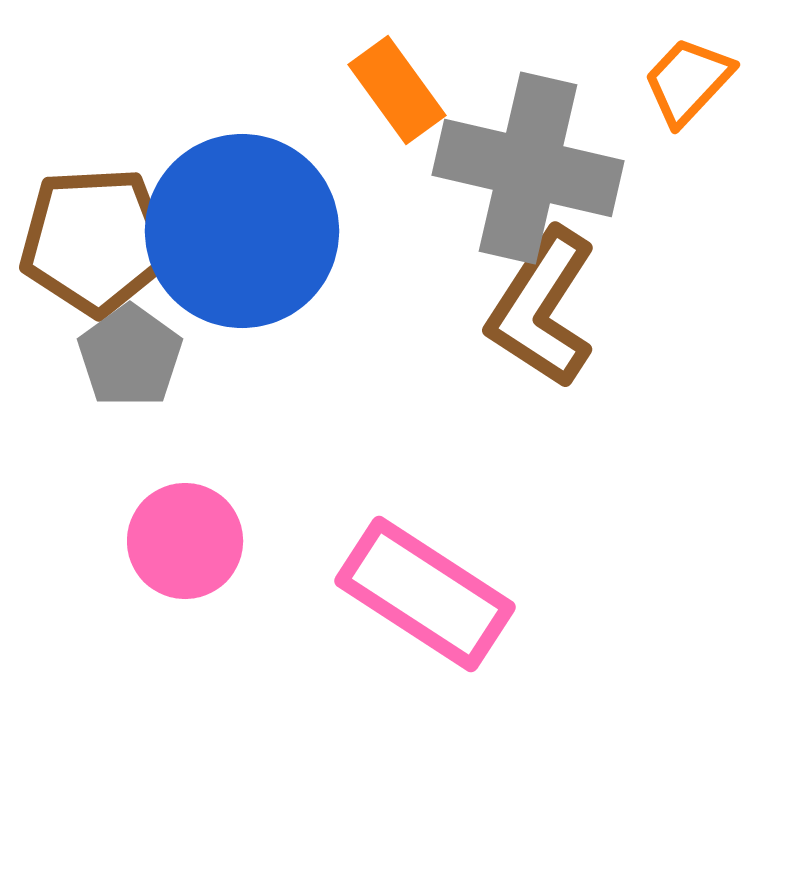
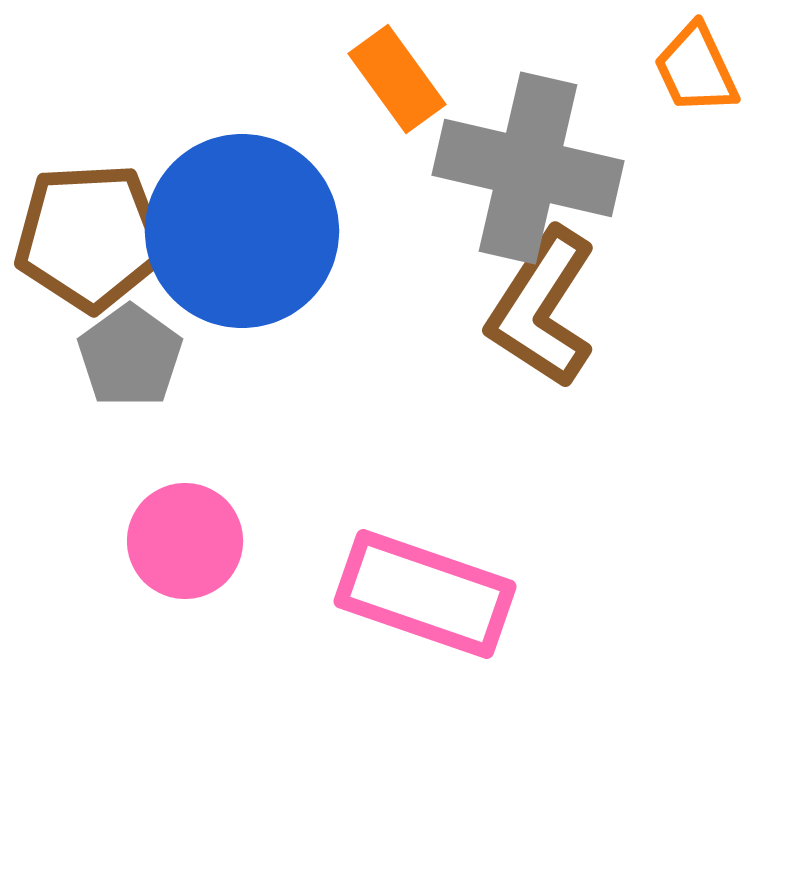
orange trapezoid: moved 8 px right, 12 px up; rotated 68 degrees counterclockwise
orange rectangle: moved 11 px up
brown pentagon: moved 5 px left, 4 px up
pink rectangle: rotated 14 degrees counterclockwise
